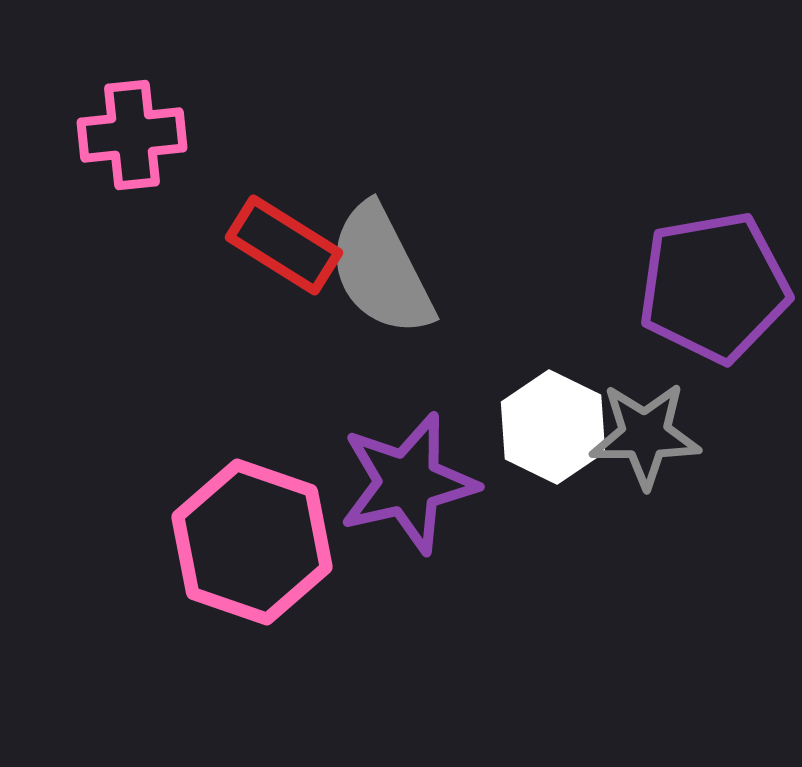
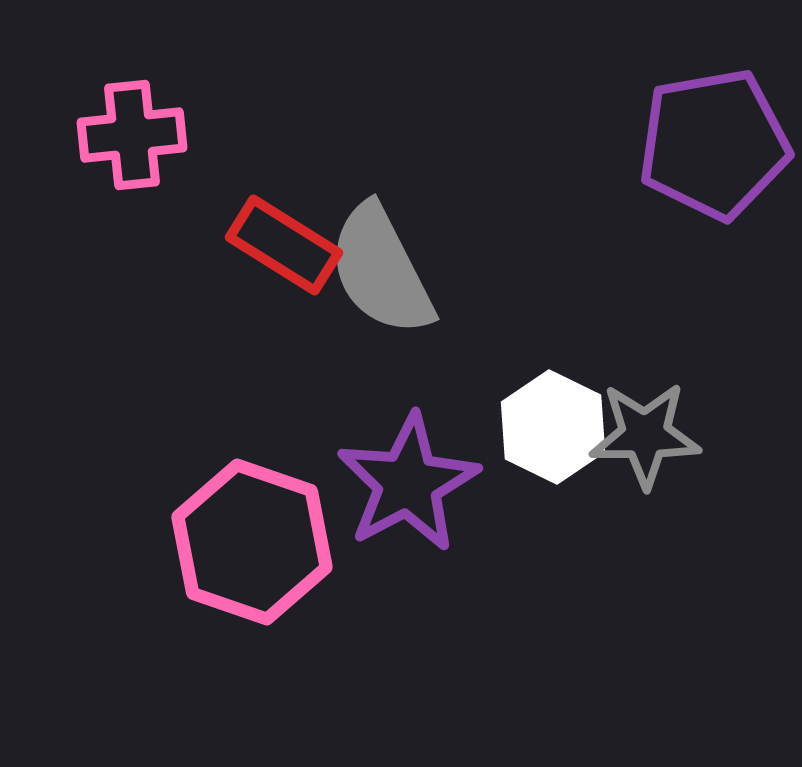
purple pentagon: moved 143 px up
purple star: rotated 15 degrees counterclockwise
